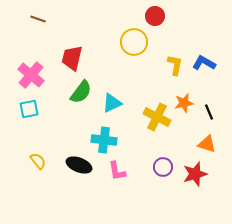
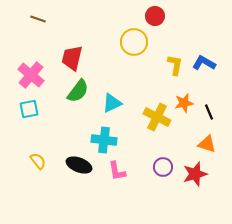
green semicircle: moved 3 px left, 1 px up
